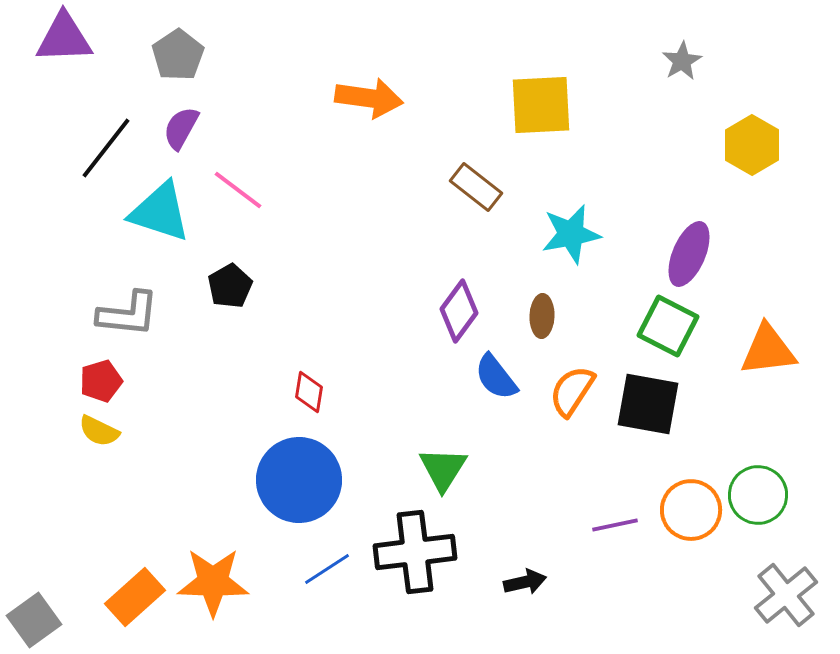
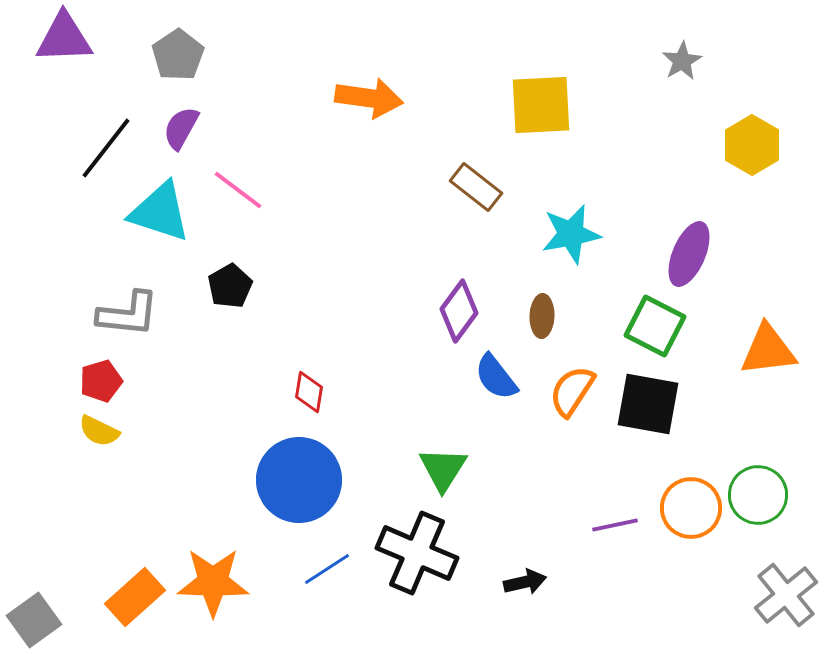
green square: moved 13 px left
orange circle: moved 2 px up
black cross: moved 2 px right, 1 px down; rotated 30 degrees clockwise
